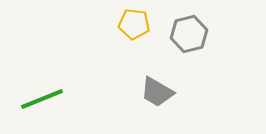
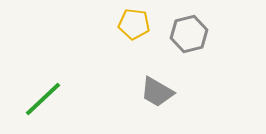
green line: moved 1 px right; rotated 21 degrees counterclockwise
